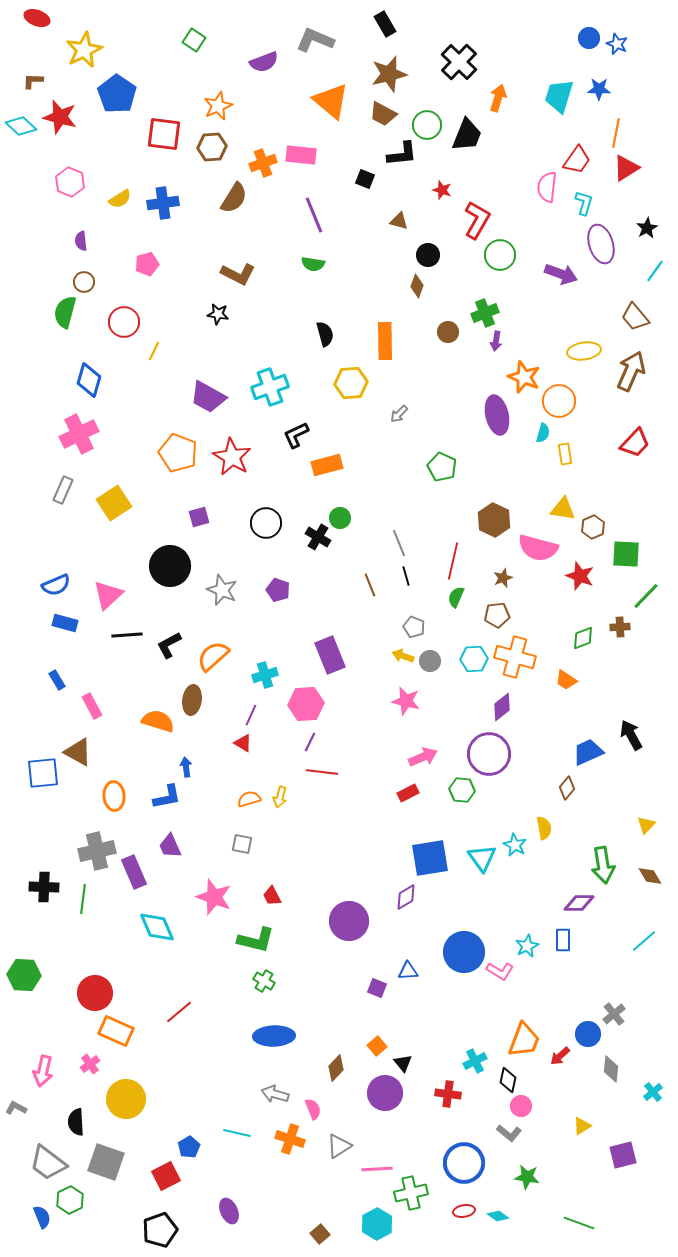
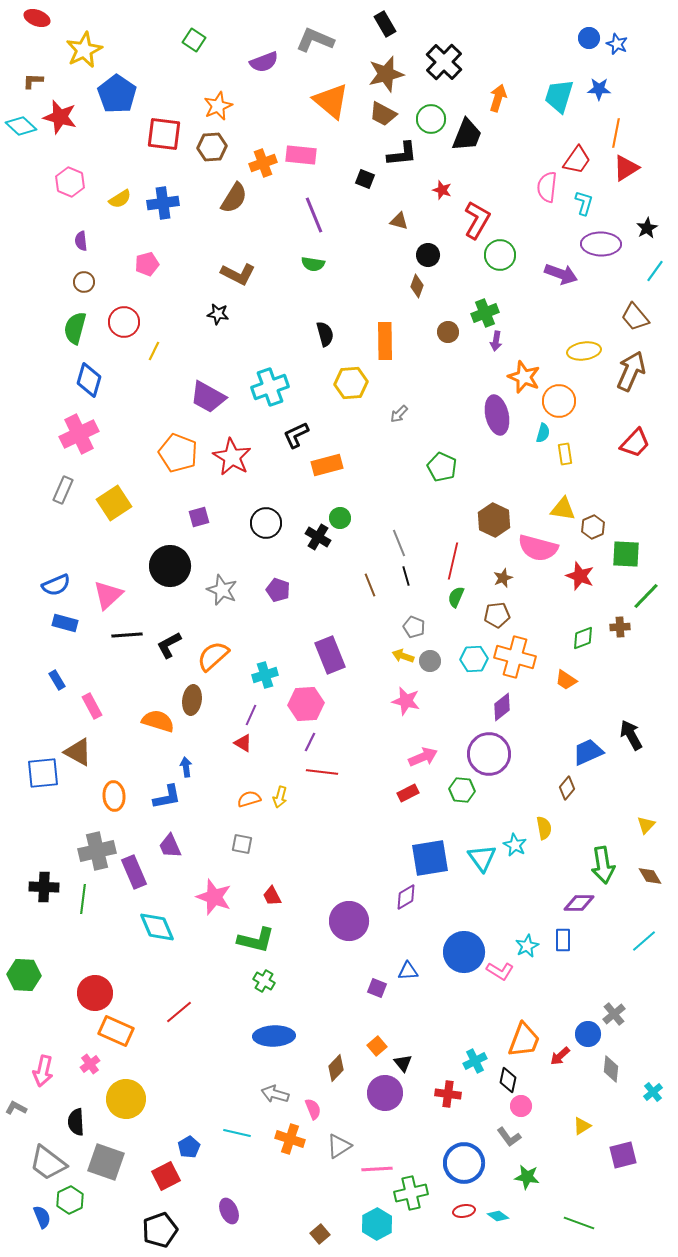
black cross at (459, 62): moved 15 px left
brown star at (389, 74): moved 3 px left
green circle at (427, 125): moved 4 px right, 6 px up
purple ellipse at (601, 244): rotated 72 degrees counterclockwise
green semicircle at (65, 312): moved 10 px right, 16 px down
gray L-shape at (509, 1133): moved 4 px down; rotated 15 degrees clockwise
